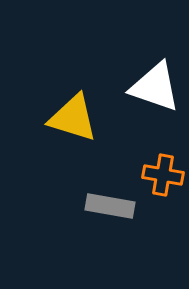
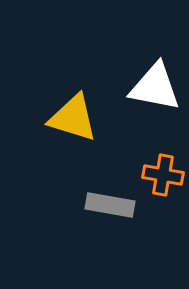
white triangle: rotated 8 degrees counterclockwise
gray rectangle: moved 1 px up
